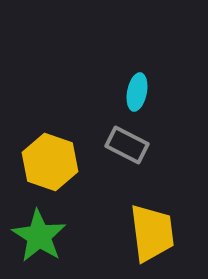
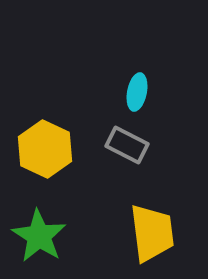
yellow hexagon: moved 5 px left, 13 px up; rotated 6 degrees clockwise
